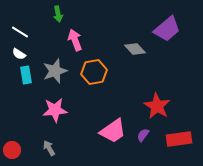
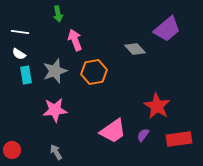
white line: rotated 24 degrees counterclockwise
gray arrow: moved 7 px right, 4 px down
